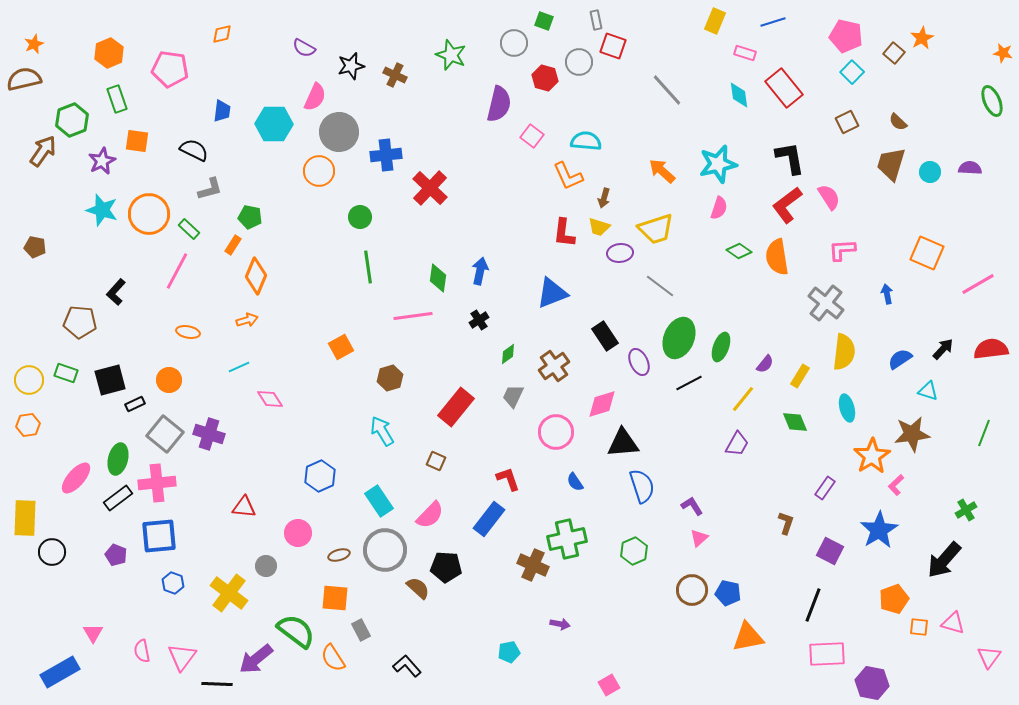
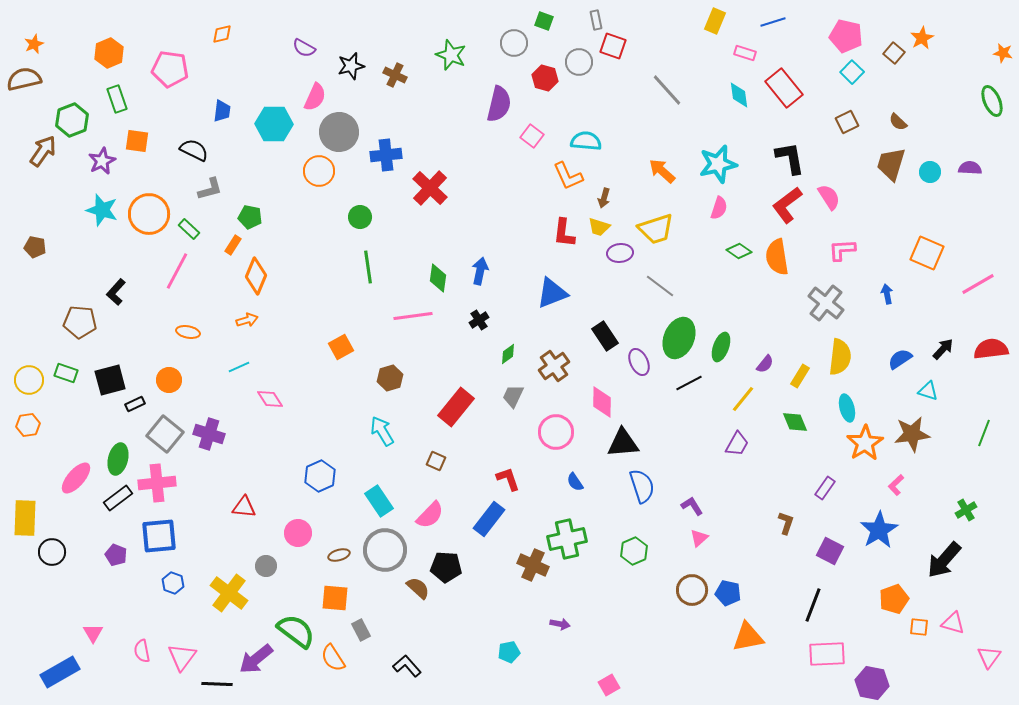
yellow semicircle at (844, 352): moved 4 px left, 5 px down
pink diamond at (602, 404): moved 2 px up; rotated 72 degrees counterclockwise
orange star at (872, 456): moved 7 px left, 13 px up
